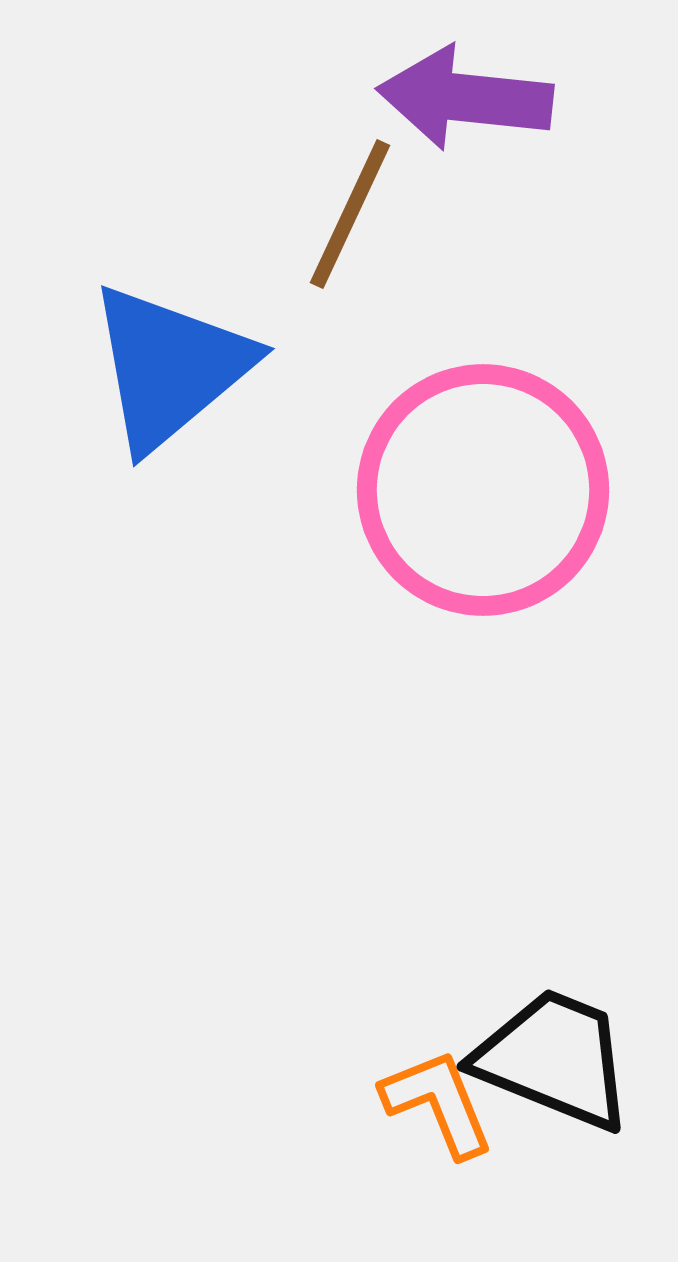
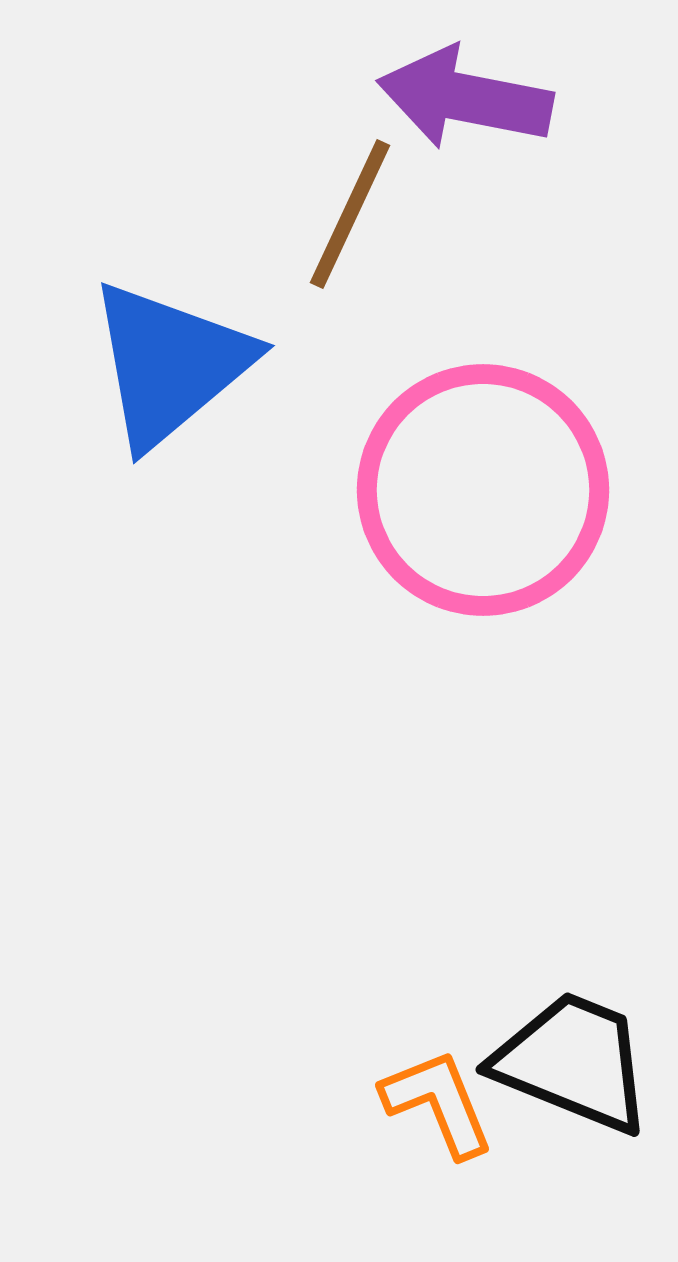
purple arrow: rotated 5 degrees clockwise
blue triangle: moved 3 px up
black trapezoid: moved 19 px right, 3 px down
